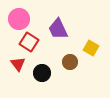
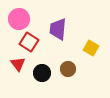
purple trapezoid: rotated 30 degrees clockwise
brown circle: moved 2 px left, 7 px down
